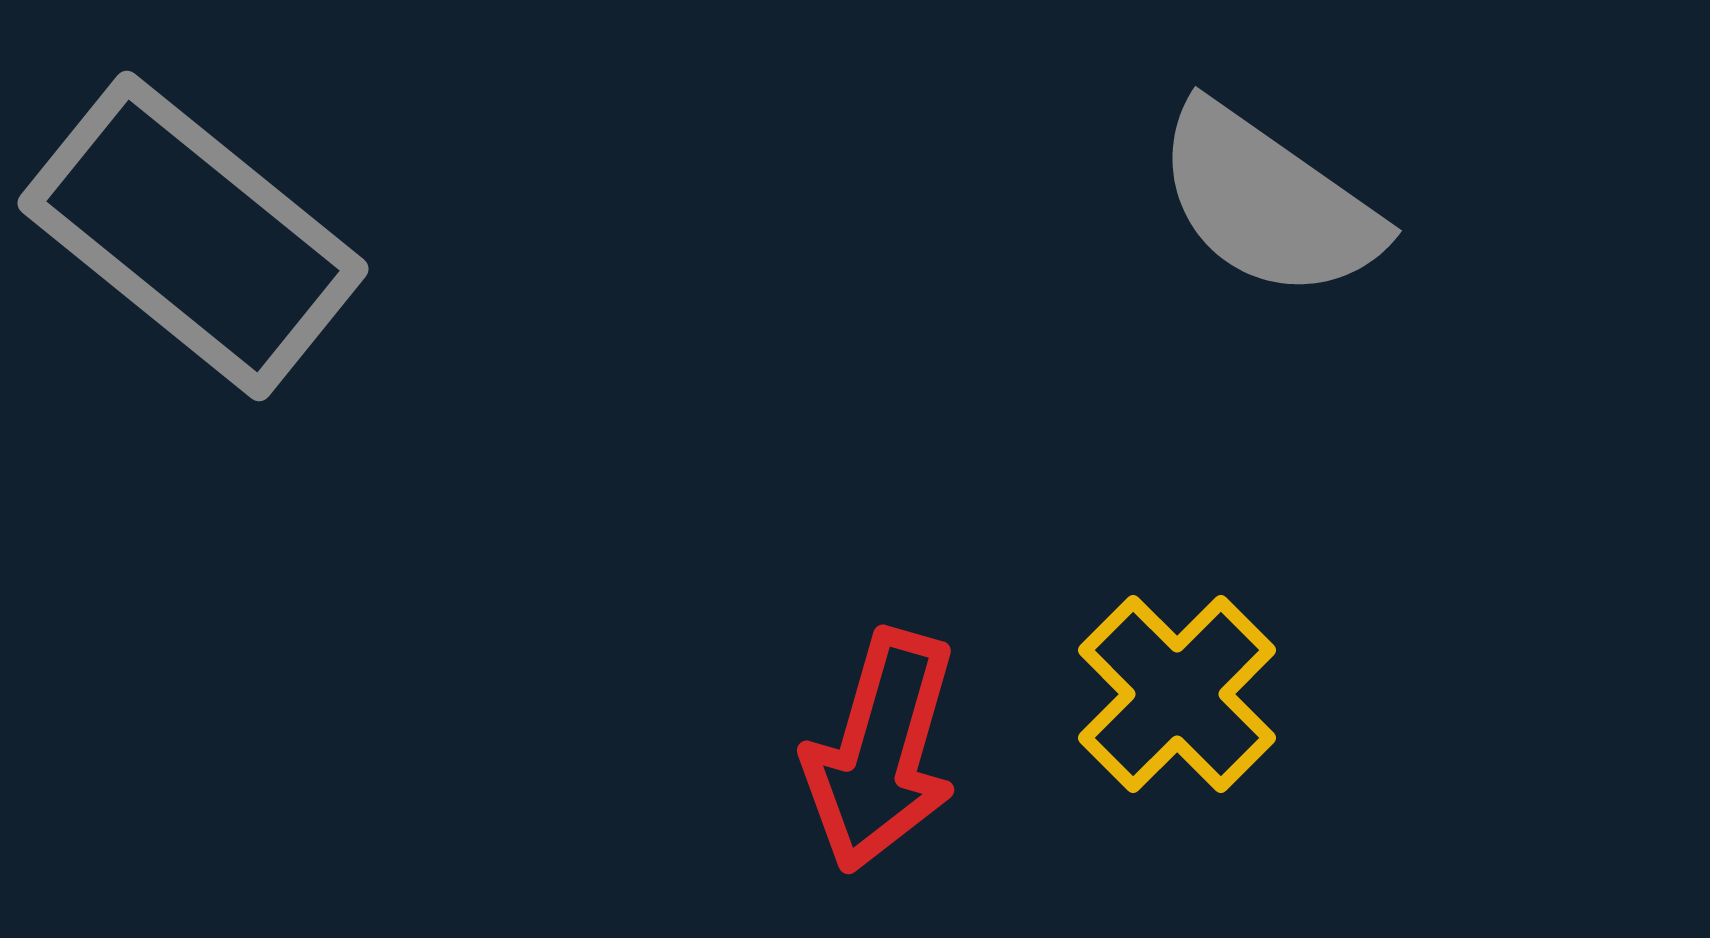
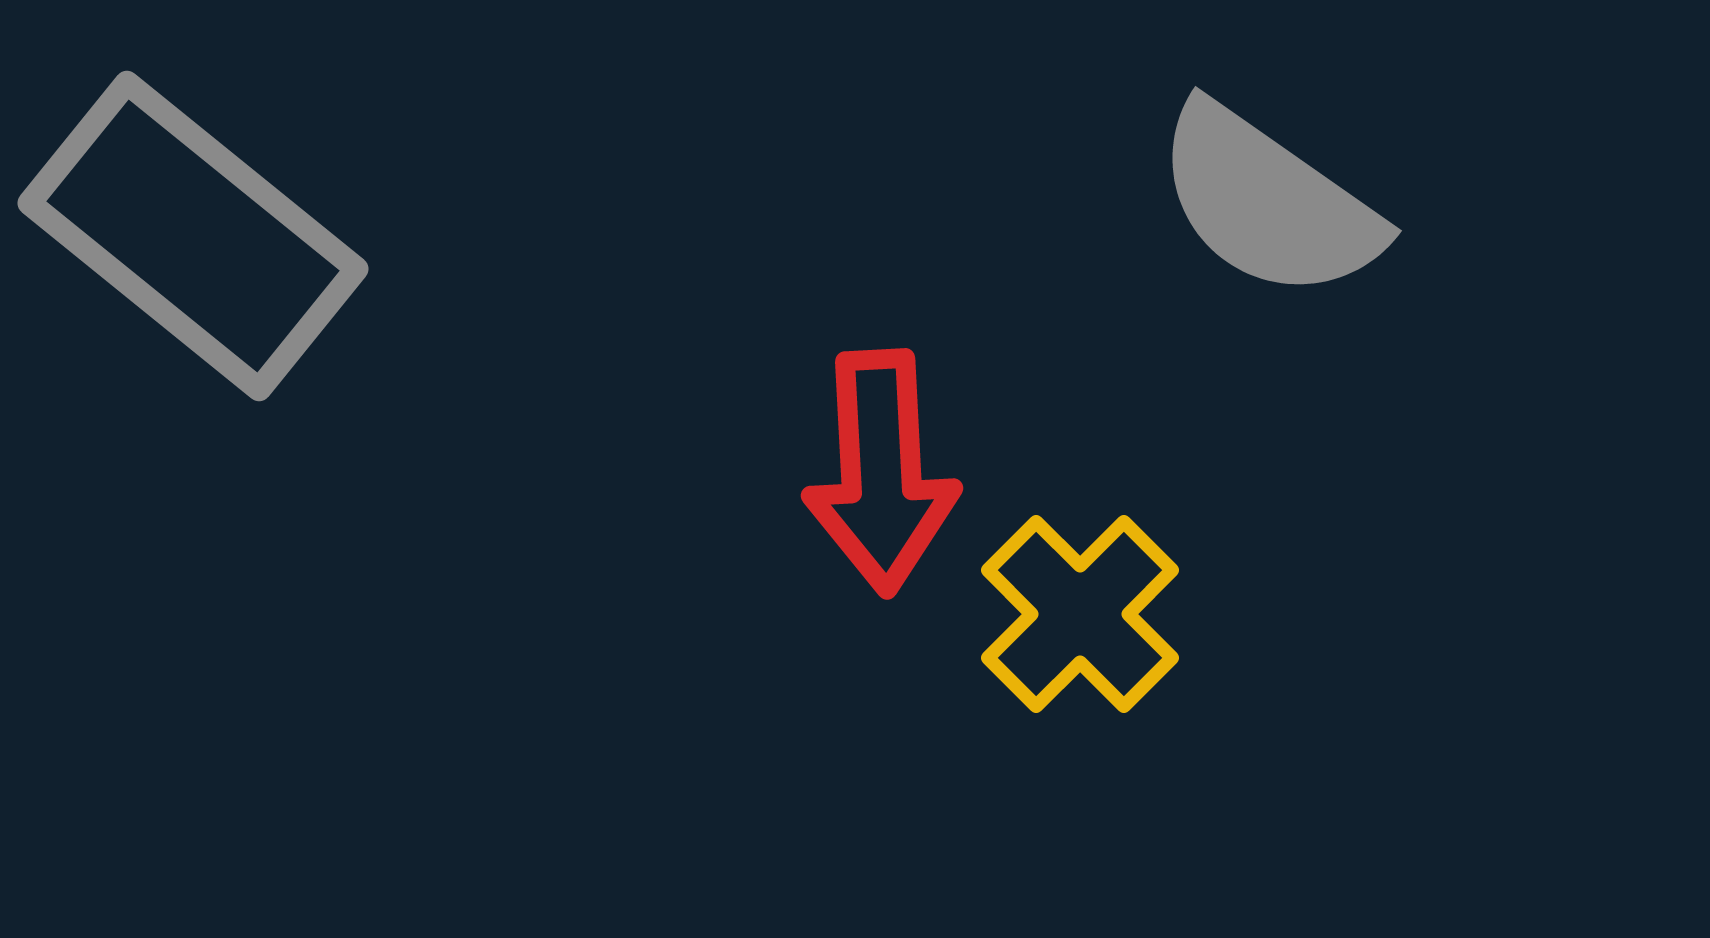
yellow cross: moved 97 px left, 80 px up
red arrow: moved 279 px up; rotated 19 degrees counterclockwise
